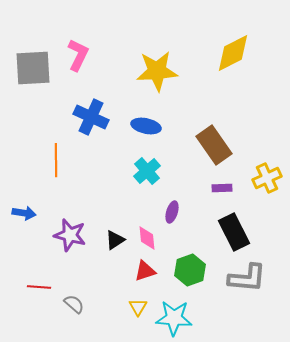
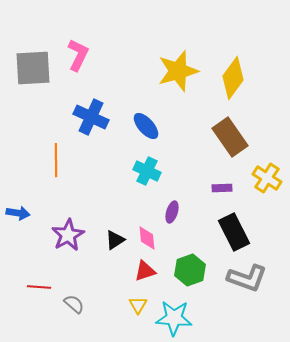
yellow diamond: moved 25 px down; rotated 27 degrees counterclockwise
yellow star: moved 21 px right; rotated 12 degrees counterclockwise
blue ellipse: rotated 36 degrees clockwise
brown rectangle: moved 16 px right, 8 px up
cyan cross: rotated 24 degrees counterclockwise
yellow cross: rotated 32 degrees counterclockwise
blue arrow: moved 6 px left
purple star: moved 2 px left; rotated 28 degrees clockwise
gray L-shape: rotated 15 degrees clockwise
yellow triangle: moved 2 px up
